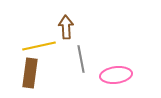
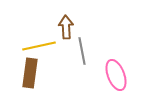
gray line: moved 1 px right, 8 px up
pink ellipse: rotated 76 degrees clockwise
